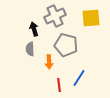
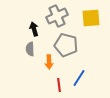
gray cross: moved 2 px right
